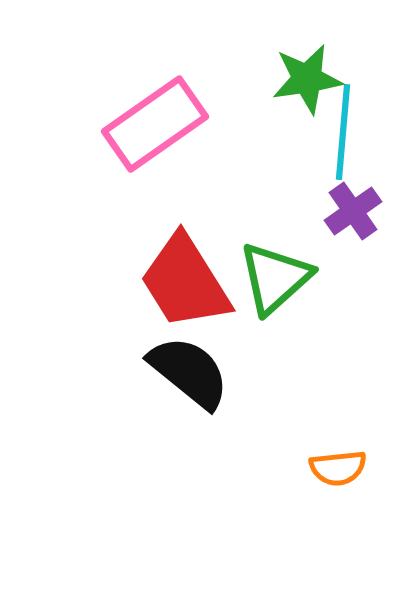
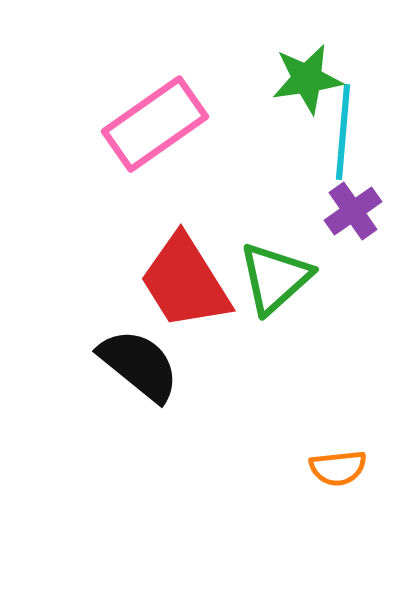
black semicircle: moved 50 px left, 7 px up
